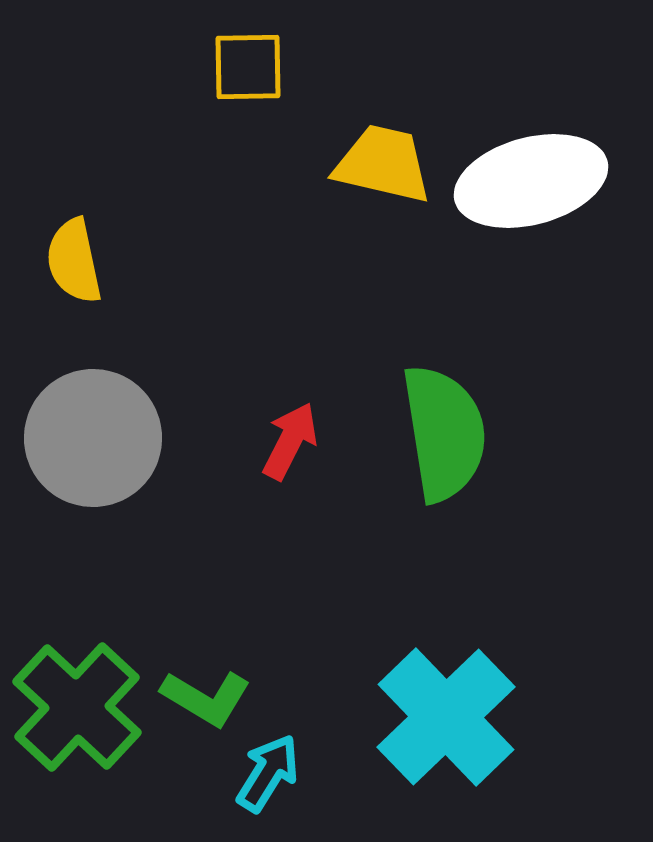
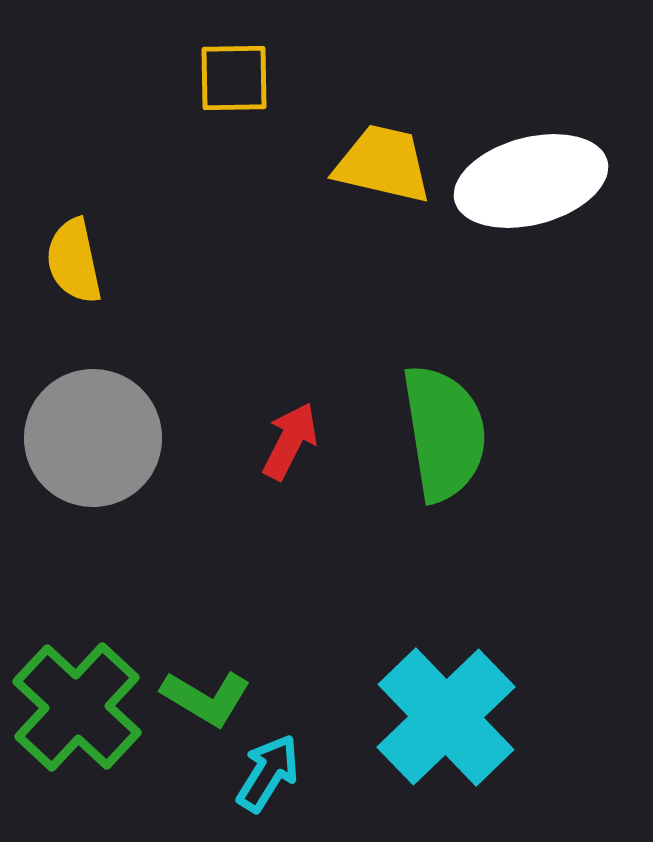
yellow square: moved 14 px left, 11 px down
